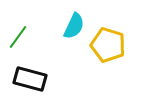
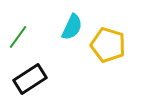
cyan semicircle: moved 2 px left, 1 px down
black rectangle: rotated 48 degrees counterclockwise
